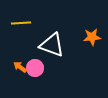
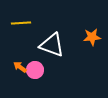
pink circle: moved 2 px down
